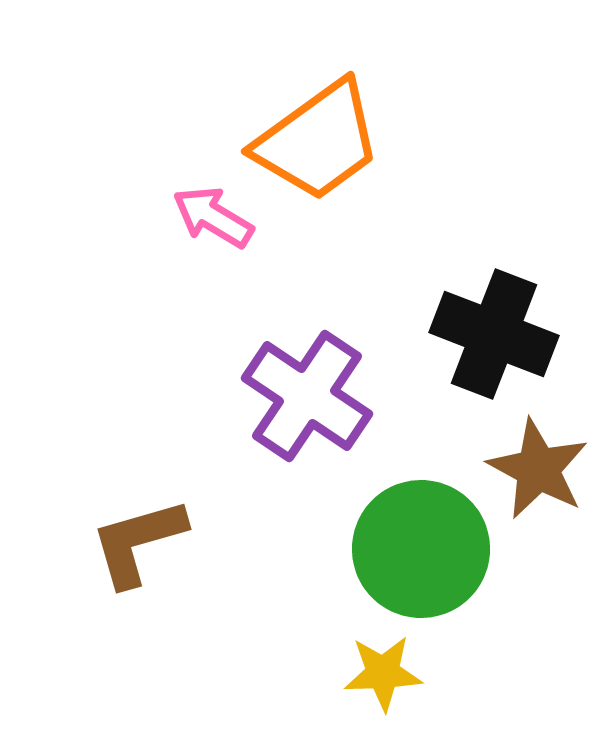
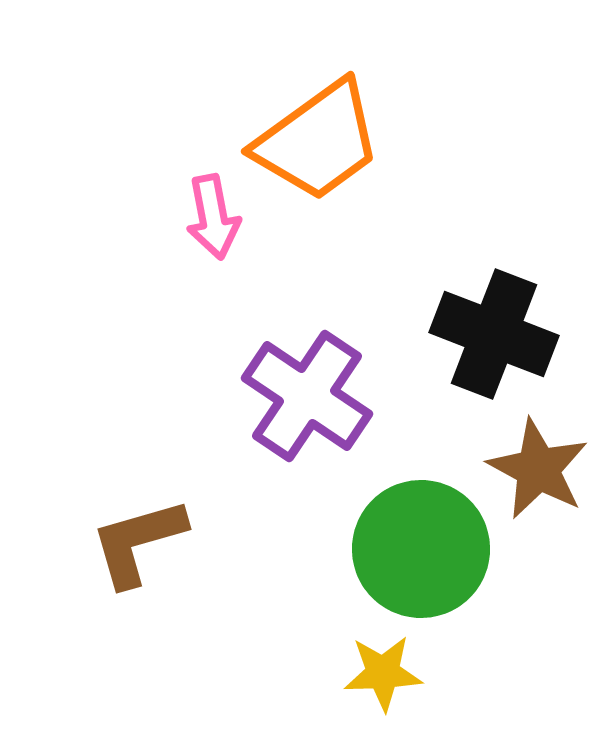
pink arrow: rotated 132 degrees counterclockwise
